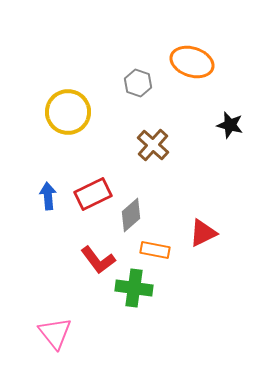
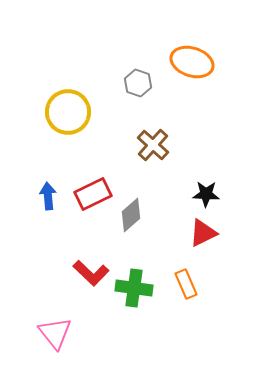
black star: moved 24 px left, 69 px down; rotated 12 degrees counterclockwise
orange rectangle: moved 31 px right, 34 px down; rotated 56 degrees clockwise
red L-shape: moved 7 px left, 13 px down; rotated 9 degrees counterclockwise
